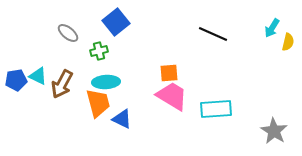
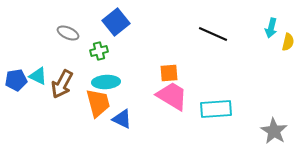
cyan arrow: moved 1 px left; rotated 18 degrees counterclockwise
gray ellipse: rotated 15 degrees counterclockwise
